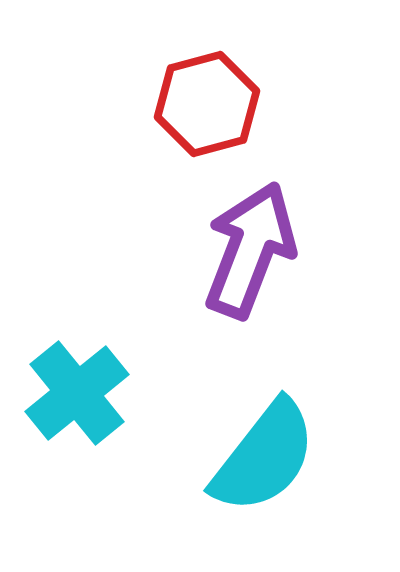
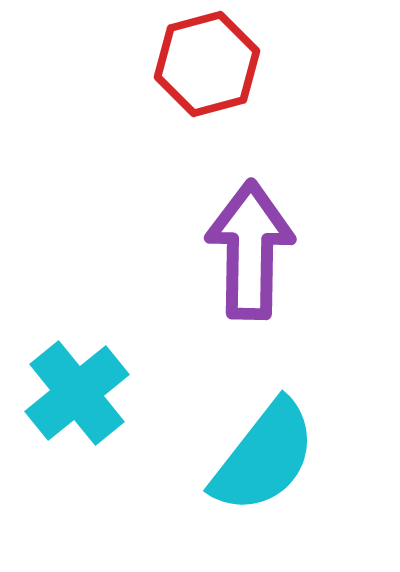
red hexagon: moved 40 px up
purple arrow: rotated 20 degrees counterclockwise
